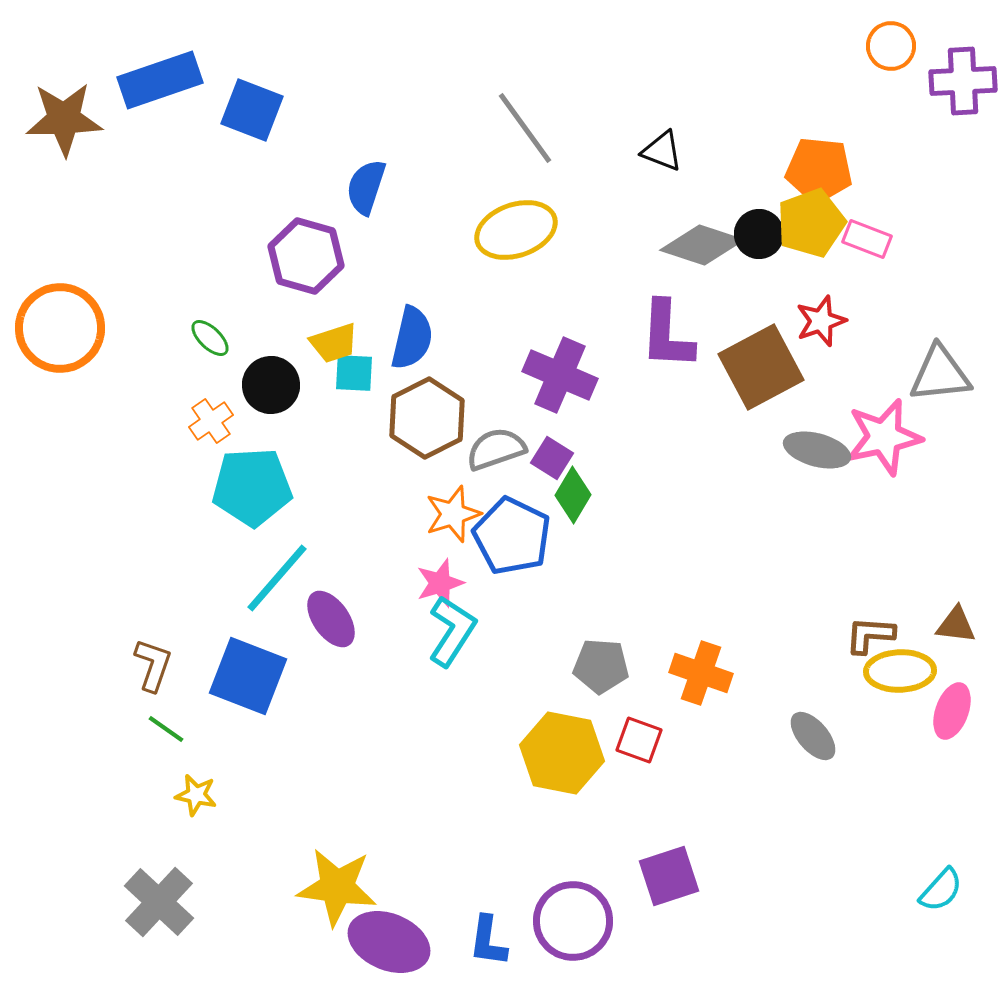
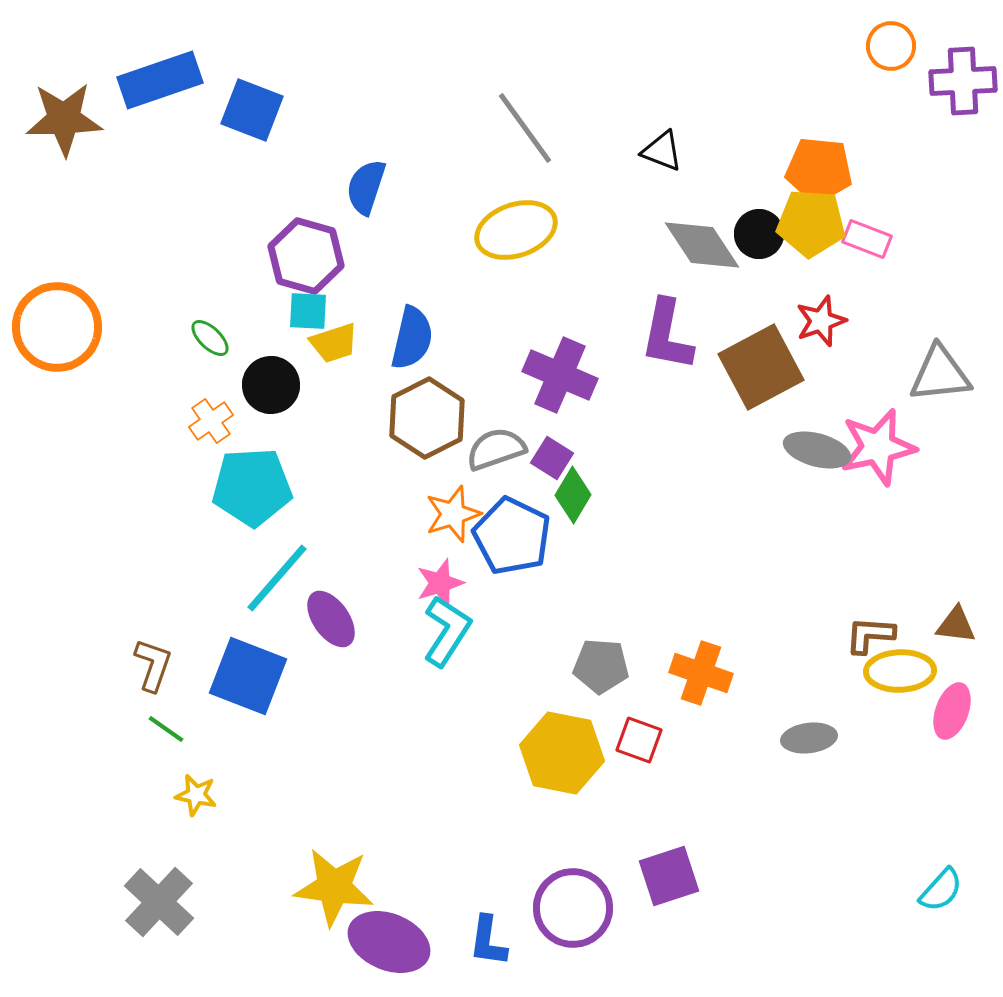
yellow pentagon at (811, 223): rotated 24 degrees clockwise
gray diamond at (702, 245): rotated 38 degrees clockwise
orange circle at (60, 328): moved 3 px left, 1 px up
purple L-shape at (667, 335): rotated 8 degrees clockwise
cyan square at (354, 373): moved 46 px left, 62 px up
pink star at (884, 437): moved 6 px left, 10 px down
cyan L-shape at (452, 631): moved 5 px left
gray ellipse at (813, 736): moved 4 px left, 2 px down; rotated 56 degrees counterclockwise
yellow star at (337, 887): moved 3 px left
purple circle at (573, 921): moved 13 px up
